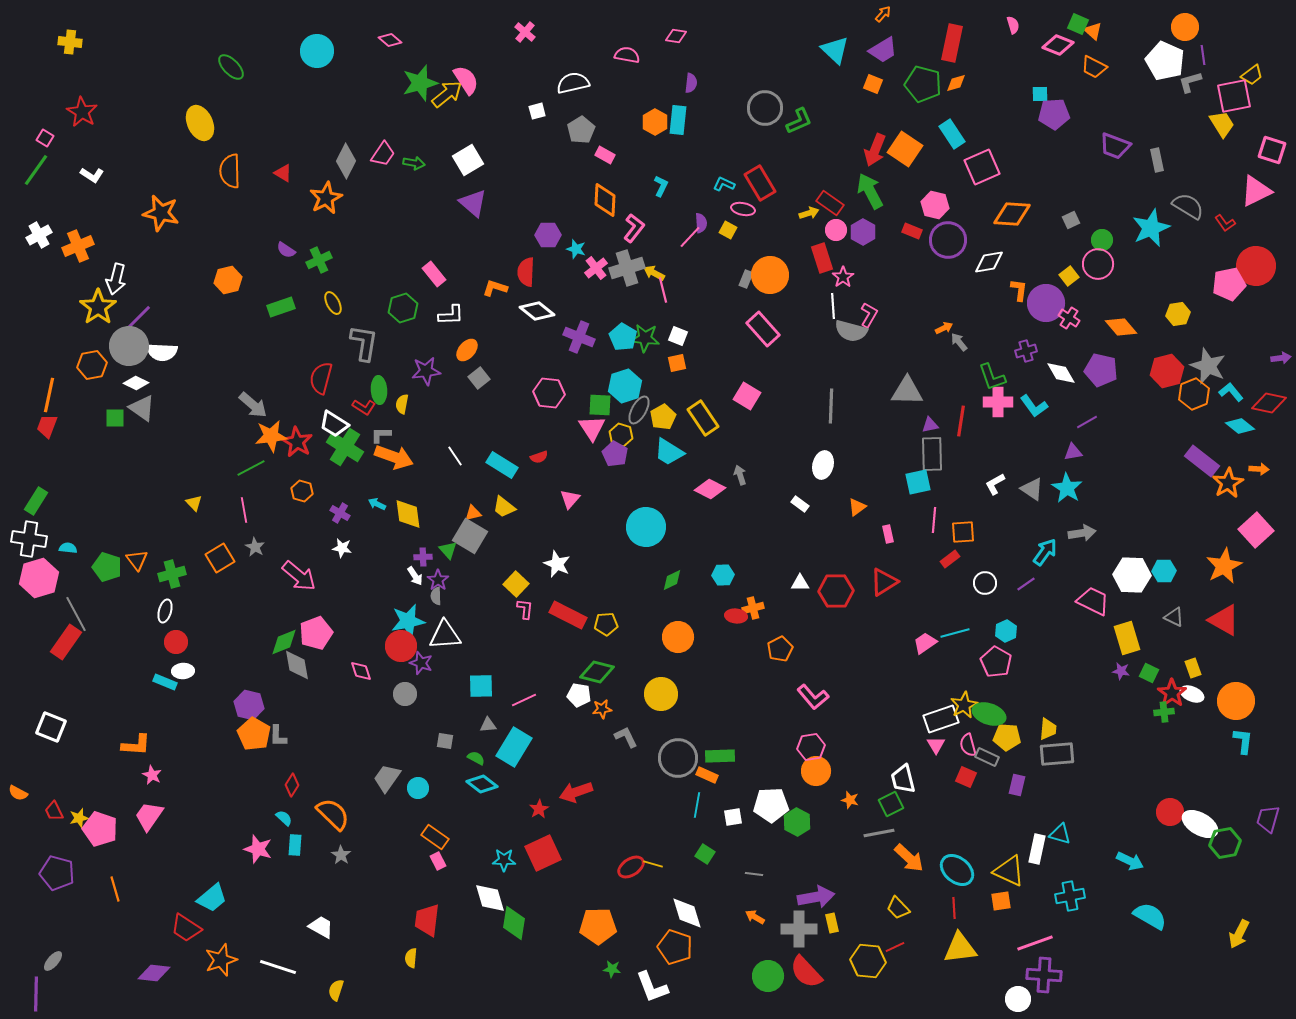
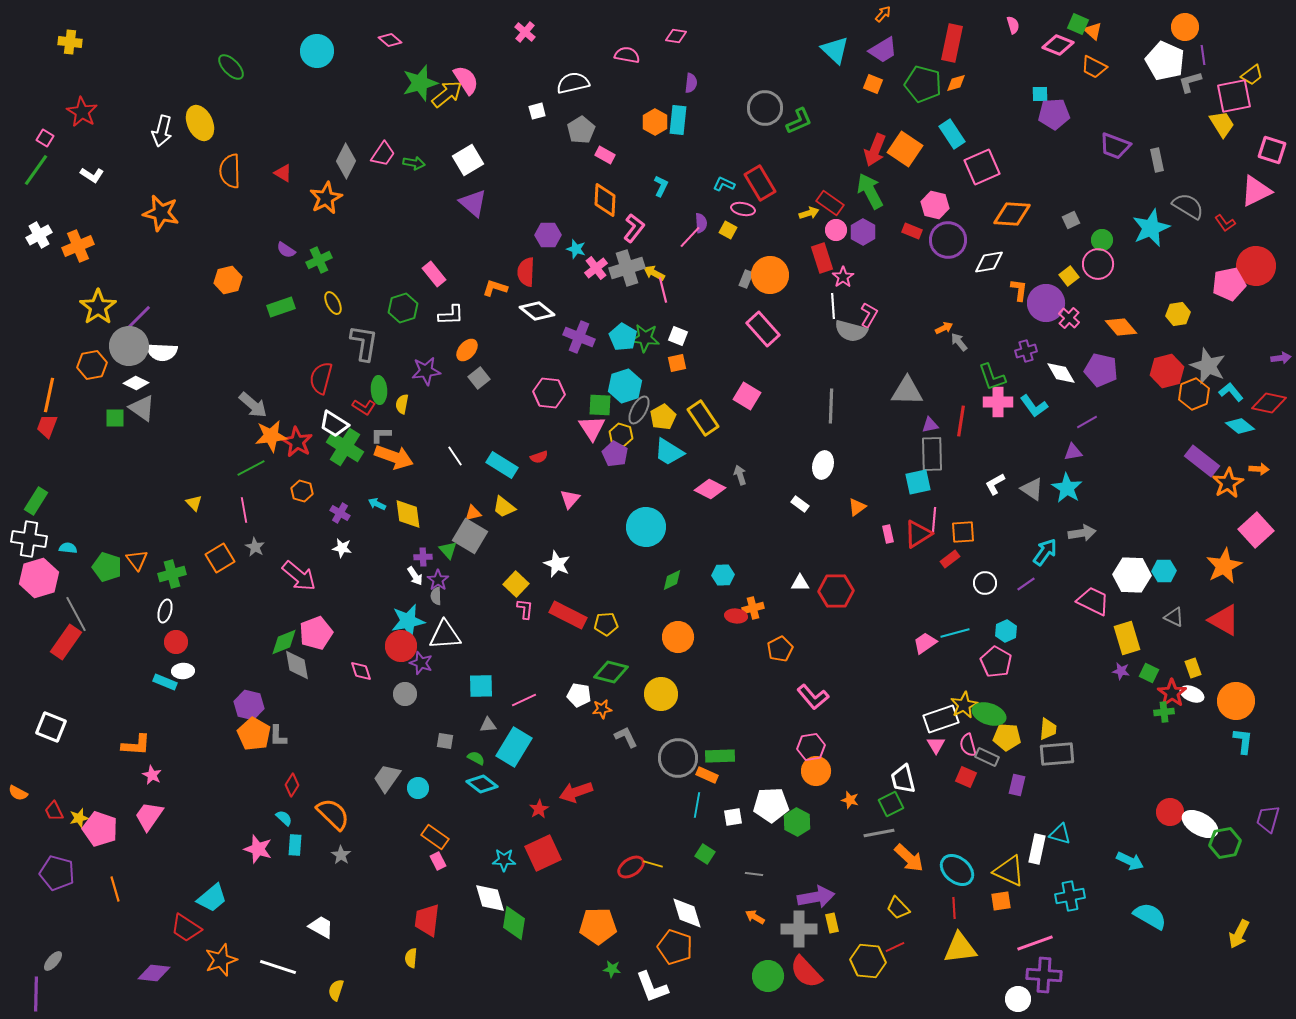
white arrow at (116, 279): moved 46 px right, 148 px up
pink cross at (1069, 318): rotated 10 degrees clockwise
red triangle at (884, 582): moved 34 px right, 48 px up
green diamond at (597, 672): moved 14 px right
